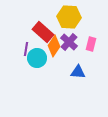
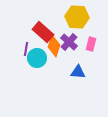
yellow hexagon: moved 8 px right
orange diamond: rotated 15 degrees counterclockwise
